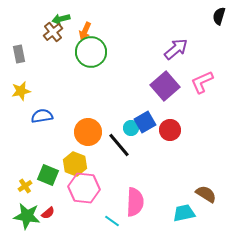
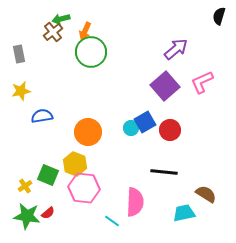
black line: moved 45 px right, 27 px down; rotated 44 degrees counterclockwise
